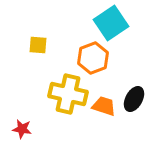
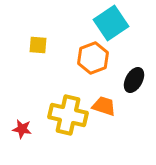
yellow cross: moved 21 px down
black ellipse: moved 19 px up
